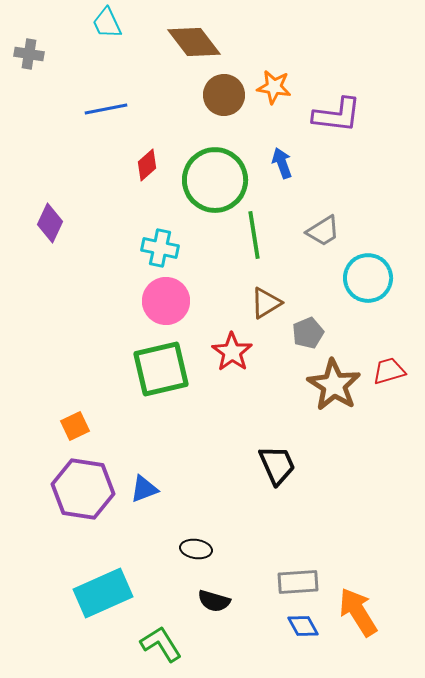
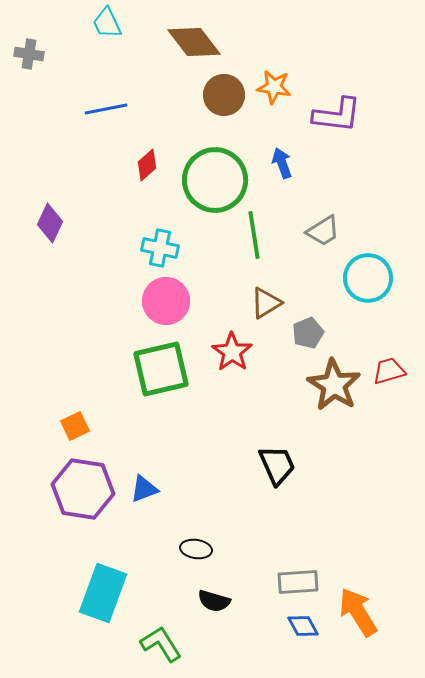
cyan rectangle: rotated 46 degrees counterclockwise
